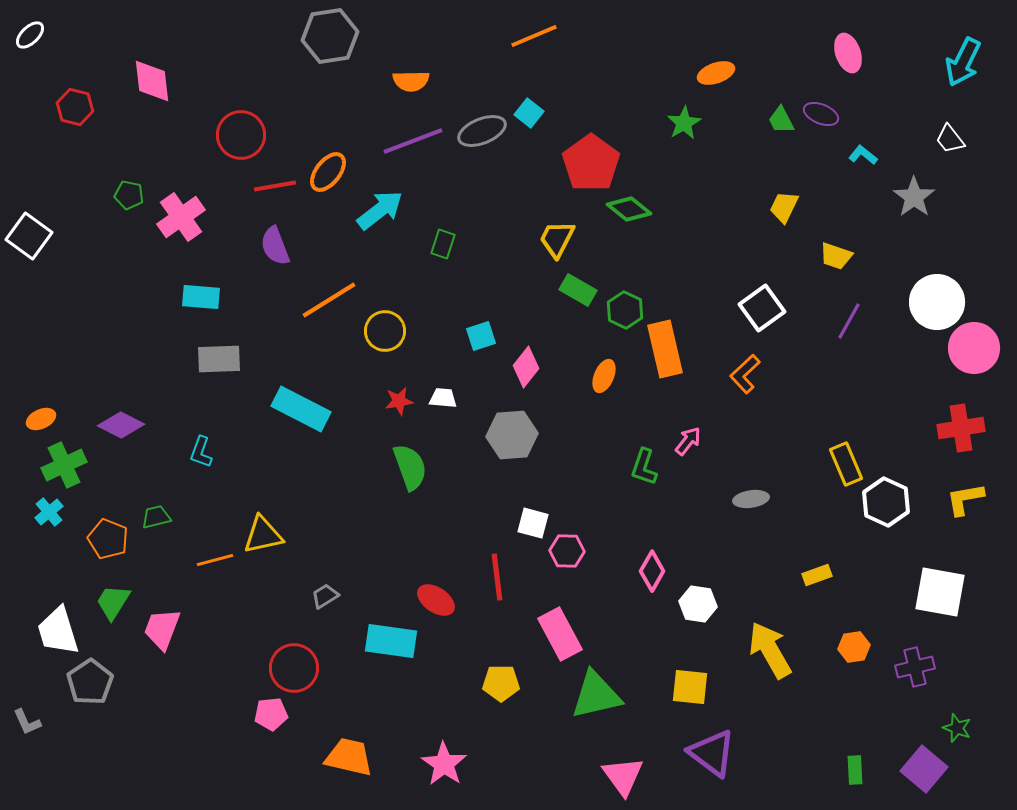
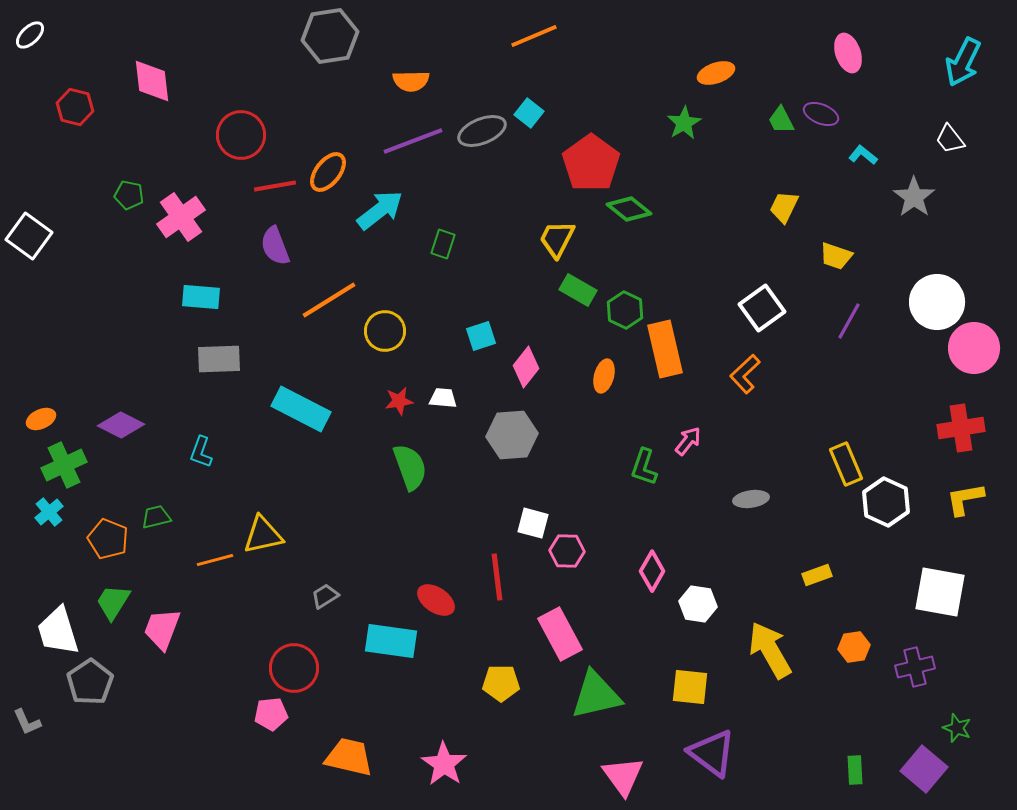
orange ellipse at (604, 376): rotated 8 degrees counterclockwise
